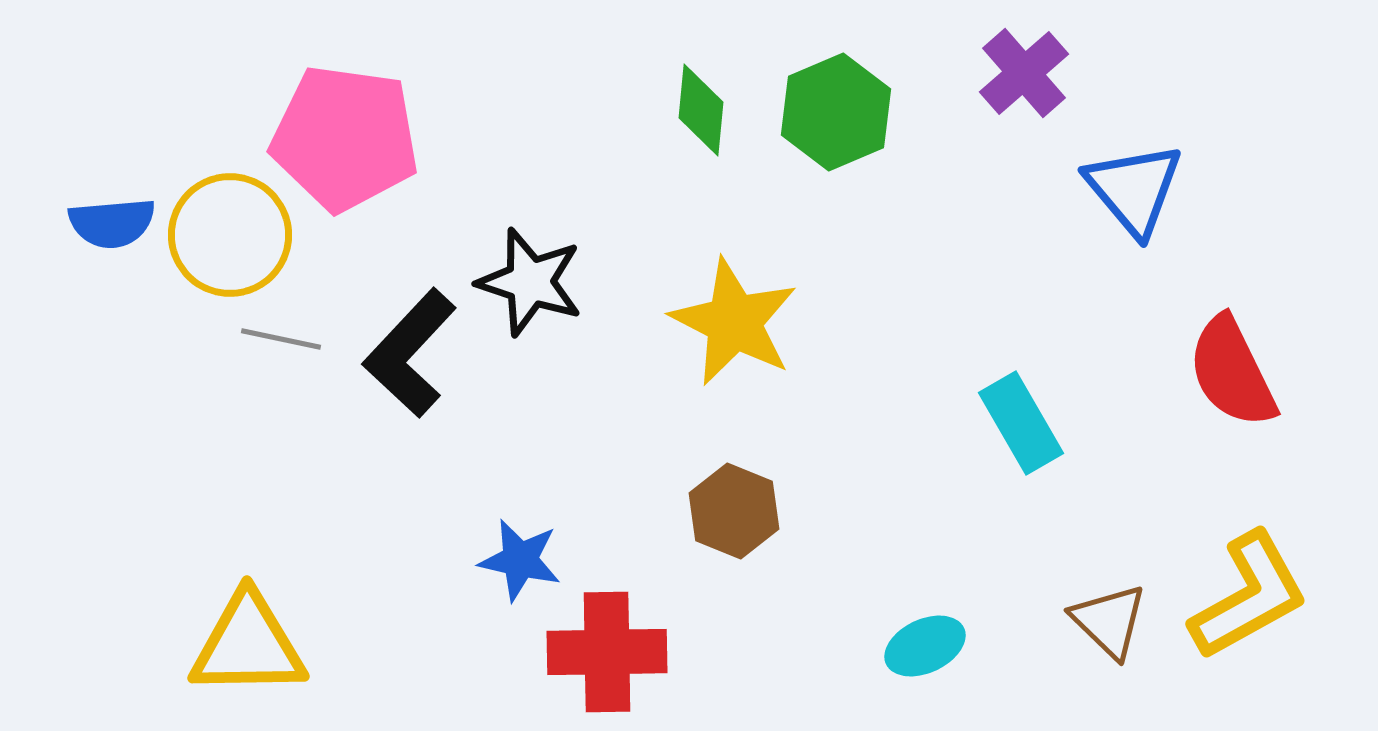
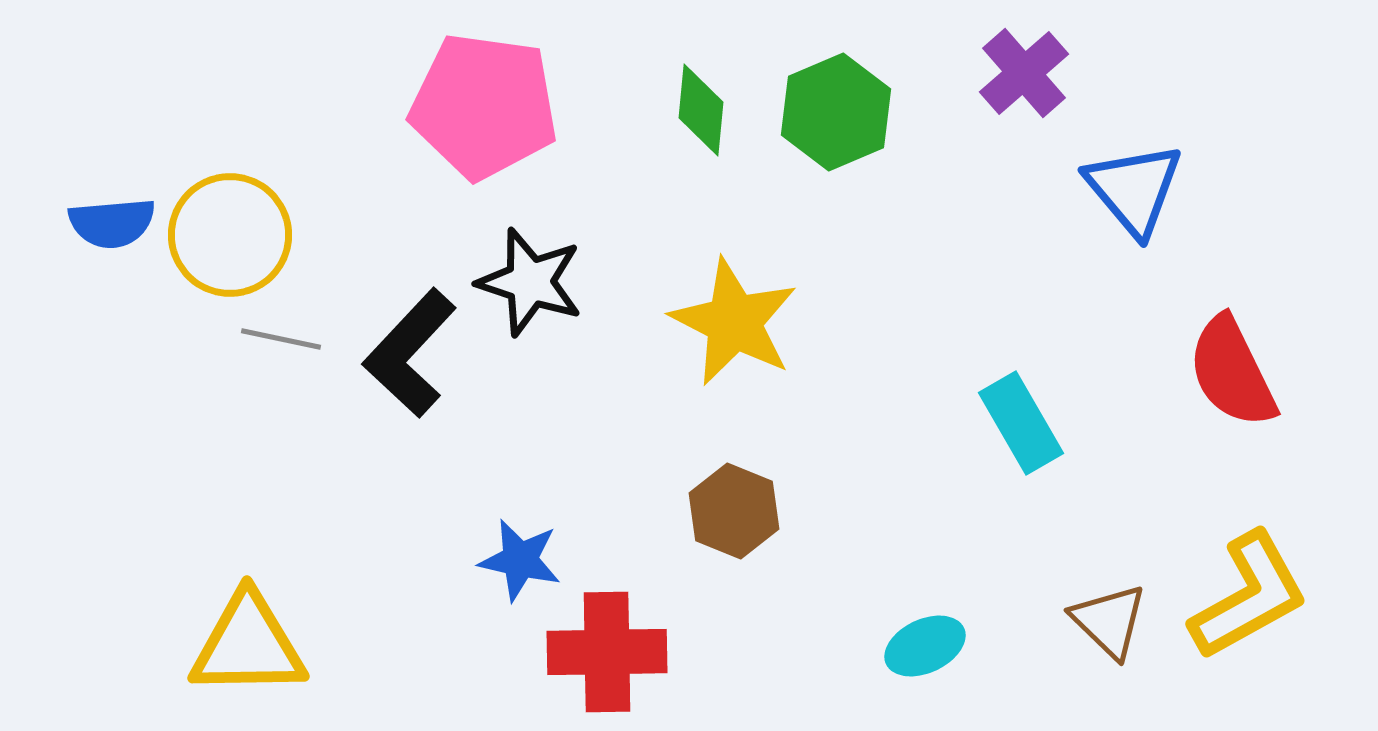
pink pentagon: moved 139 px right, 32 px up
